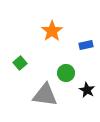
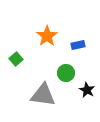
orange star: moved 5 px left, 5 px down
blue rectangle: moved 8 px left
green square: moved 4 px left, 4 px up
gray triangle: moved 2 px left
